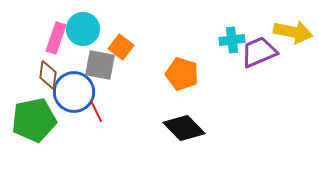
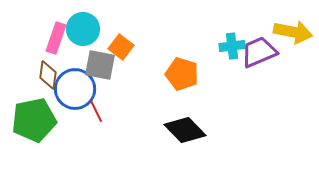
cyan cross: moved 6 px down
blue circle: moved 1 px right, 3 px up
black diamond: moved 1 px right, 2 px down
